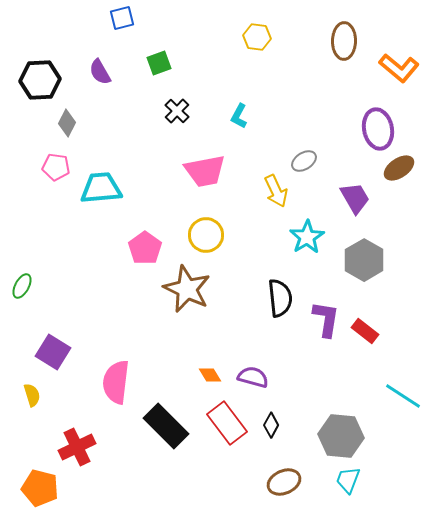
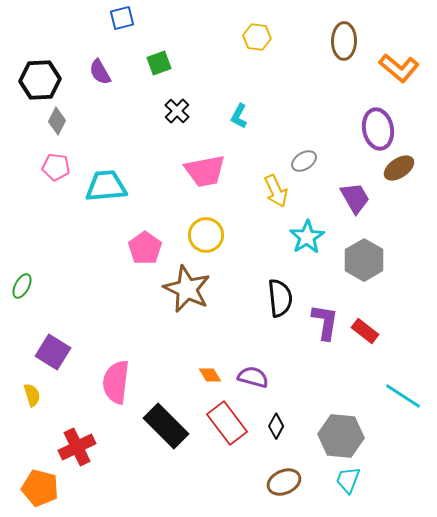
gray diamond at (67, 123): moved 10 px left, 2 px up
cyan trapezoid at (101, 188): moved 5 px right, 2 px up
purple L-shape at (326, 319): moved 1 px left, 3 px down
black diamond at (271, 425): moved 5 px right, 1 px down
